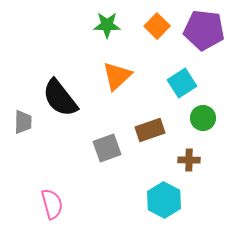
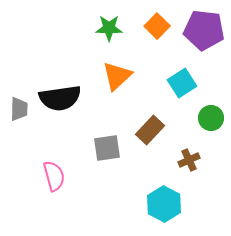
green star: moved 2 px right, 3 px down
black semicircle: rotated 60 degrees counterclockwise
green circle: moved 8 px right
gray trapezoid: moved 4 px left, 13 px up
brown rectangle: rotated 28 degrees counterclockwise
gray square: rotated 12 degrees clockwise
brown cross: rotated 25 degrees counterclockwise
cyan hexagon: moved 4 px down
pink semicircle: moved 2 px right, 28 px up
